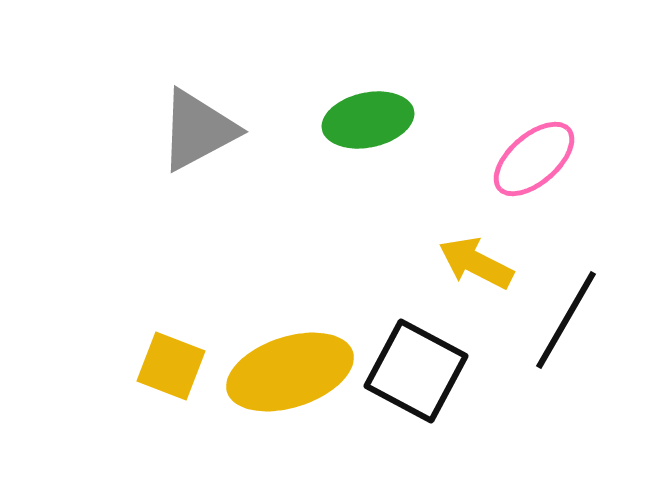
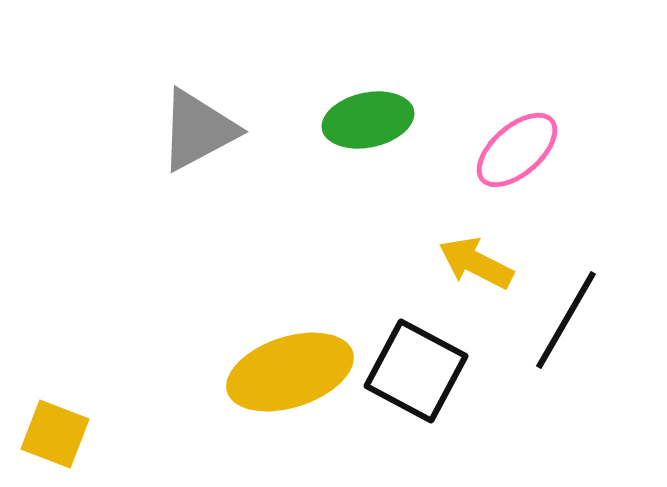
pink ellipse: moved 17 px left, 9 px up
yellow square: moved 116 px left, 68 px down
